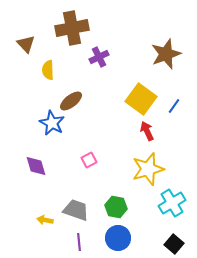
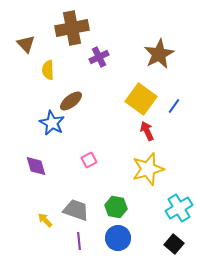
brown star: moved 7 px left; rotated 8 degrees counterclockwise
cyan cross: moved 7 px right, 5 px down
yellow arrow: rotated 35 degrees clockwise
purple line: moved 1 px up
